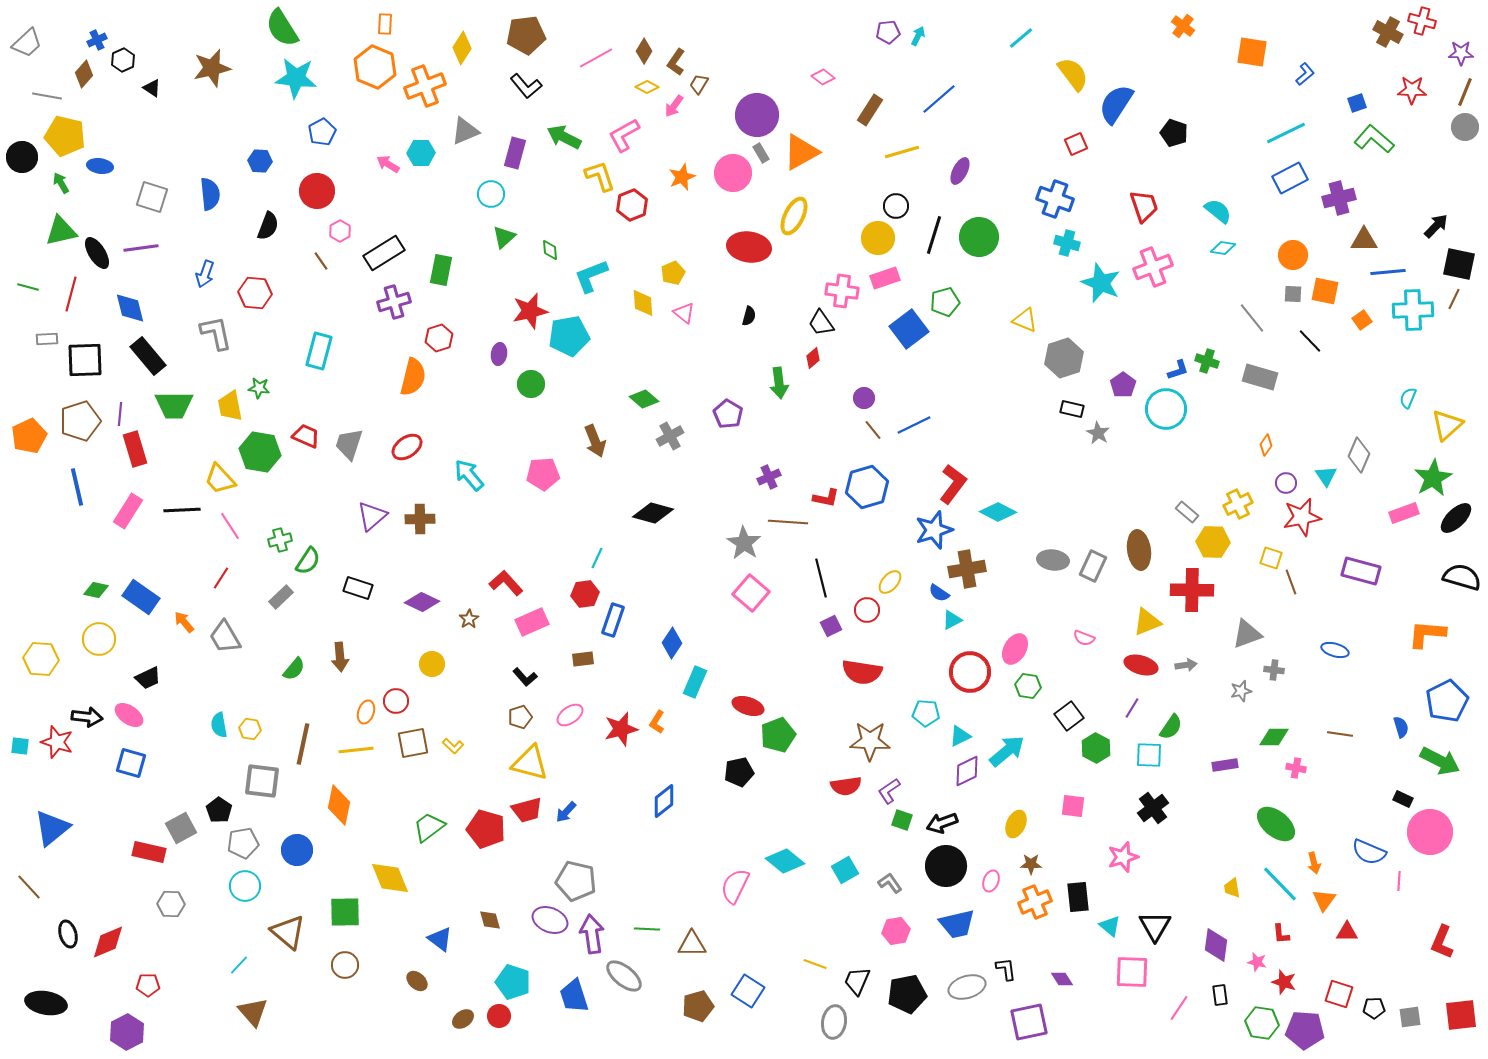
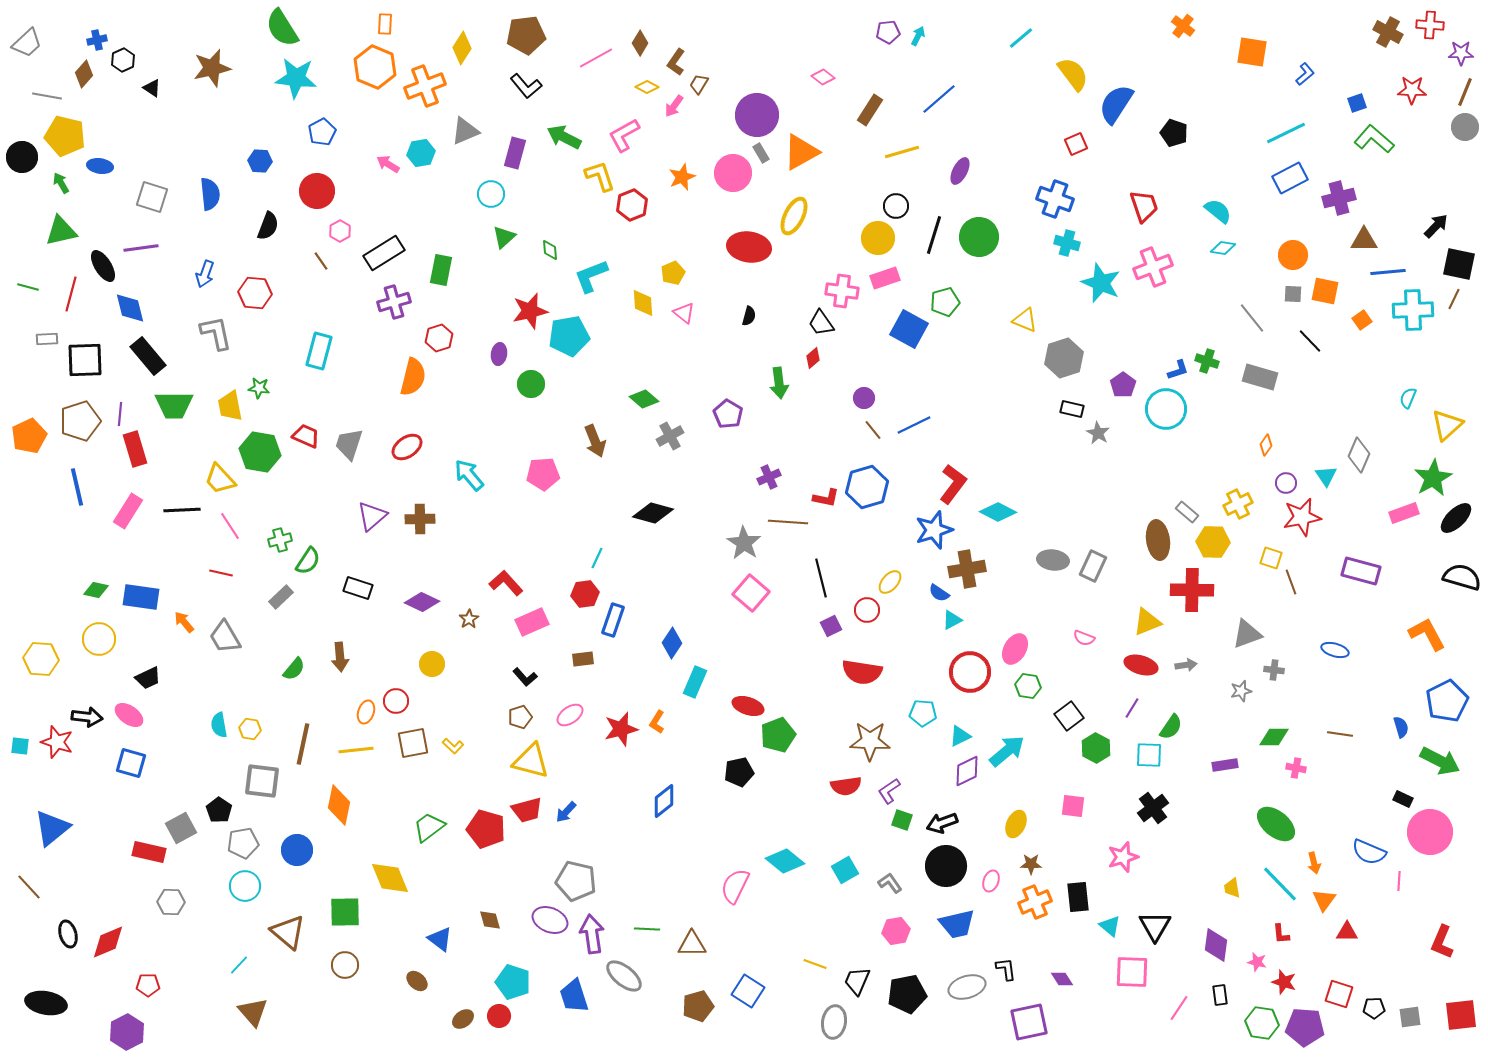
red cross at (1422, 21): moved 8 px right, 4 px down; rotated 12 degrees counterclockwise
blue cross at (97, 40): rotated 12 degrees clockwise
brown diamond at (644, 51): moved 4 px left, 8 px up
cyan hexagon at (421, 153): rotated 8 degrees counterclockwise
black ellipse at (97, 253): moved 6 px right, 13 px down
blue square at (909, 329): rotated 24 degrees counterclockwise
brown ellipse at (1139, 550): moved 19 px right, 10 px up
red line at (221, 578): moved 5 px up; rotated 70 degrees clockwise
blue rectangle at (141, 597): rotated 27 degrees counterclockwise
orange L-shape at (1427, 634): rotated 57 degrees clockwise
cyan pentagon at (926, 713): moved 3 px left
yellow triangle at (530, 763): moved 1 px right, 2 px up
gray hexagon at (171, 904): moved 2 px up
purple pentagon at (1305, 1030): moved 3 px up
